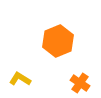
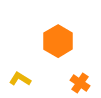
orange hexagon: rotated 8 degrees counterclockwise
